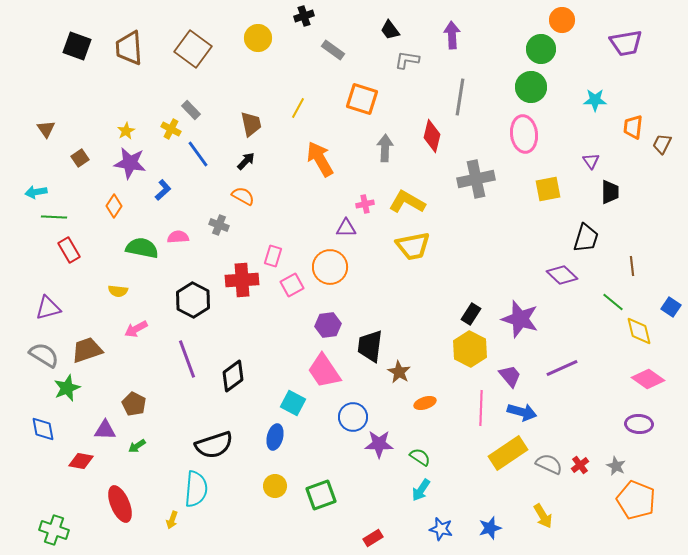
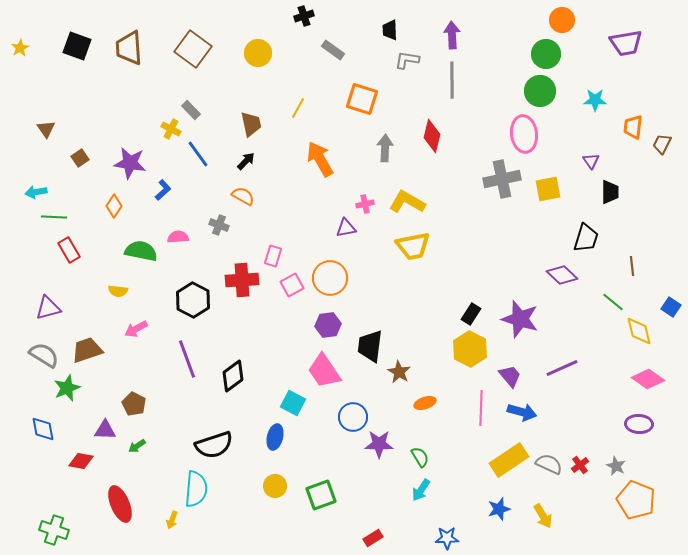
black trapezoid at (390, 30): rotated 35 degrees clockwise
yellow circle at (258, 38): moved 15 px down
green circle at (541, 49): moved 5 px right, 5 px down
green circle at (531, 87): moved 9 px right, 4 px down
gray line at (460, 97): moved 8 px left, 17 px up; rotated 9 degrees counterclockwise
yellow star at (126, 131): moved 106 px left, 83 px up
gray cross at (476, 179): moved 26 px right
purple triangle at (346, 228): rotated 10 degrees counterclockwise
green semicircle at (142, 248): moved 1 px left, 3 px down
orange circle at (330, 267): moved 11 px down
yellow rectangle at (508, 453): moved 1 px right, 7 px down
green semicircle at (420, 457): rotated 25 degrees clockwise
blue star at (490, 528): moved 9 px right, 19 px up
blue star at (441, 529): moved 6 px right, 9 px down; rotated 15 degrees counterclockwise
